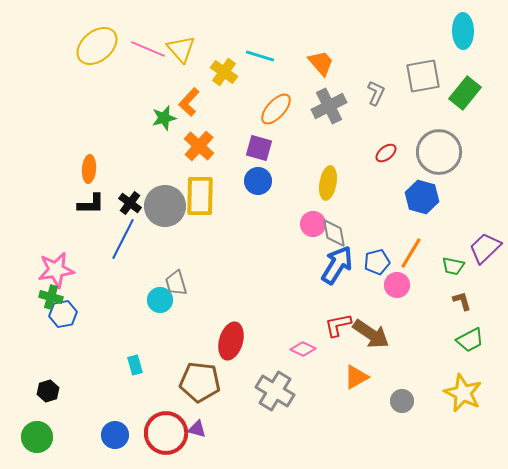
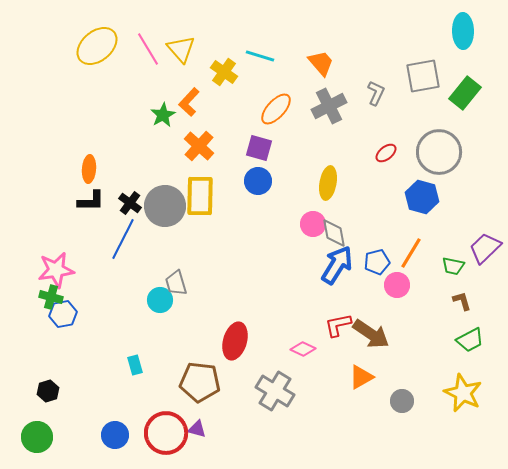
pink line at (148, 49): rotated 36 degrees clockwise
green star at (164, 118): moved 1 px left, 3 px up; rotated 15 degrees counterclockwise
black L-shape at (91, 204): moved 3 px up
red ellipse at (231, 341): moved 4 px right
orange triangle at (356, 377): moved 5 px right
